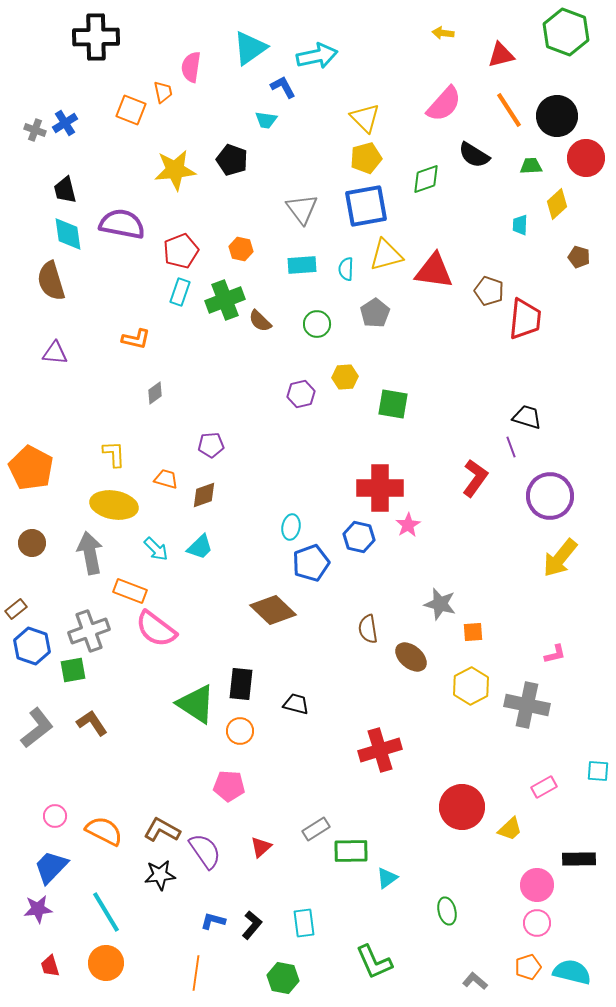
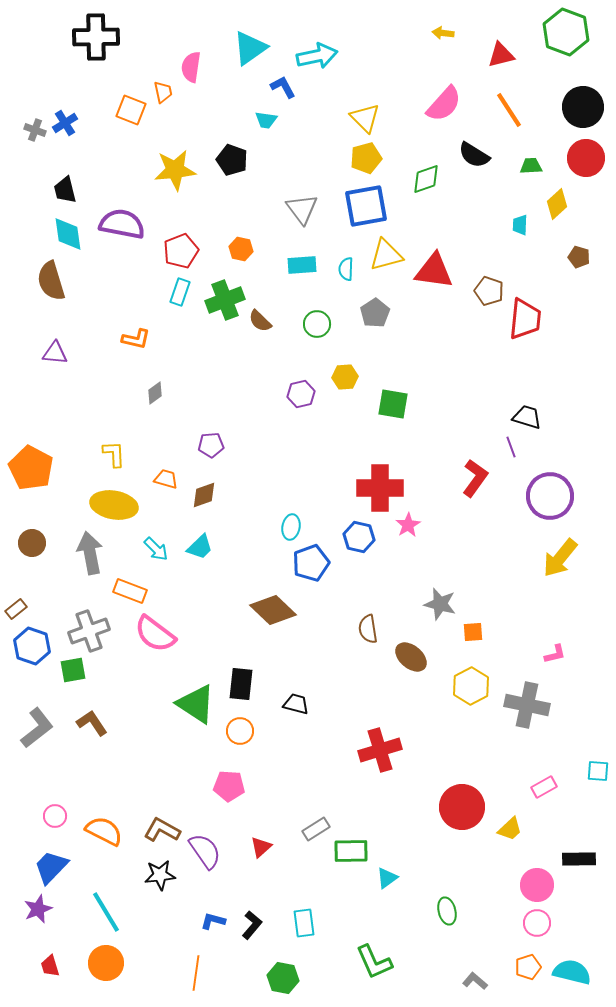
black circle at (557, 116): moved 26 px right, 9 px up
pink semicircle at (156, 629): moved 1 px left, 5 px down
purple star at (38, 909): rotated 16 degrees counterclockwise
